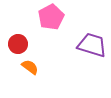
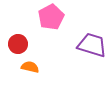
orange semicircle: rotated 24 degrees counterclockwise
